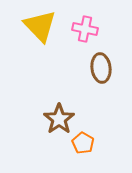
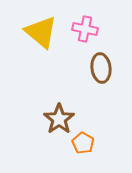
yellow triangle: moved 1 px right, 6 px down; rotated 6 degrees counterclockwise
